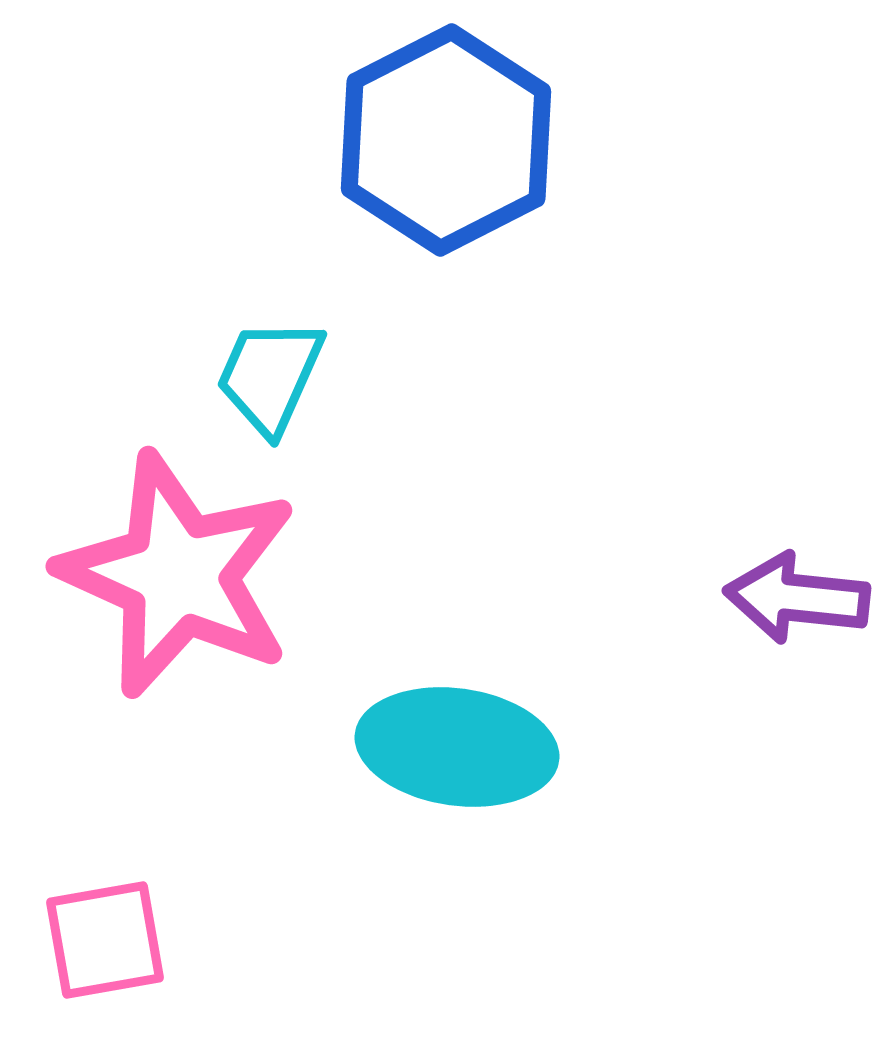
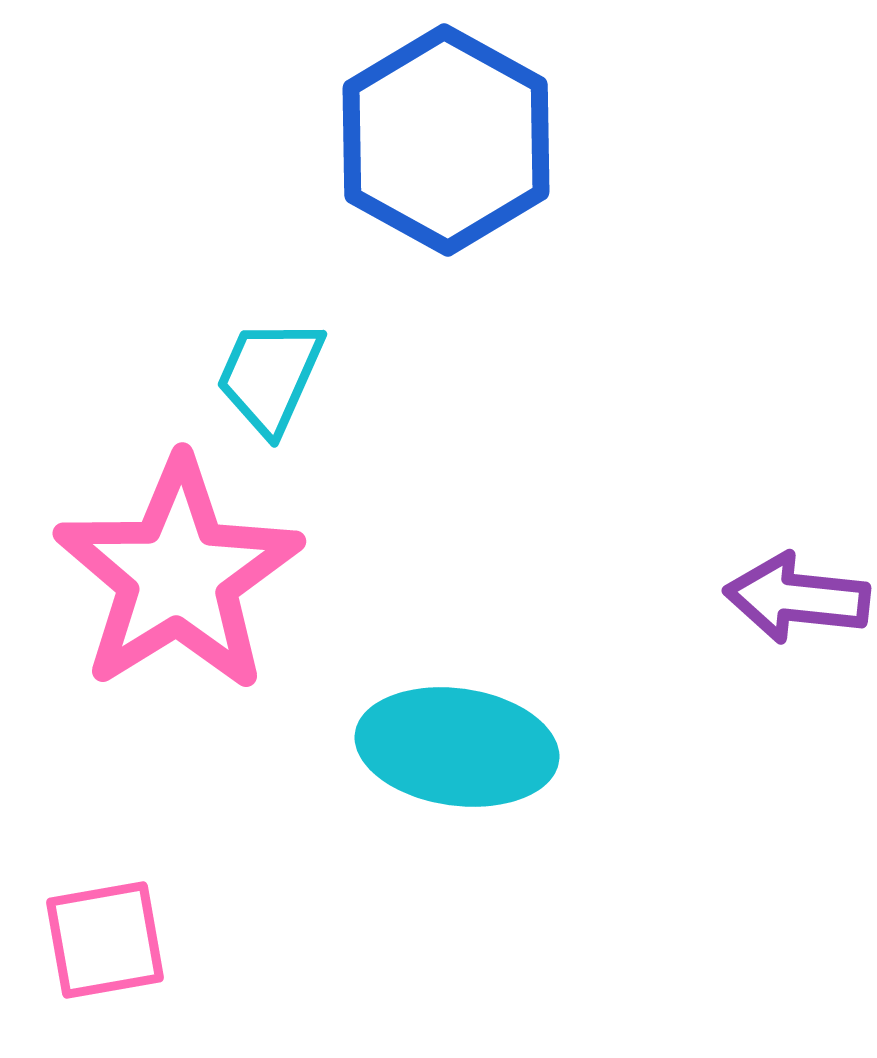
blue hexagon: rotated 4 degrees counterclockwise
pink star: rotated 16 degrees clockwise
